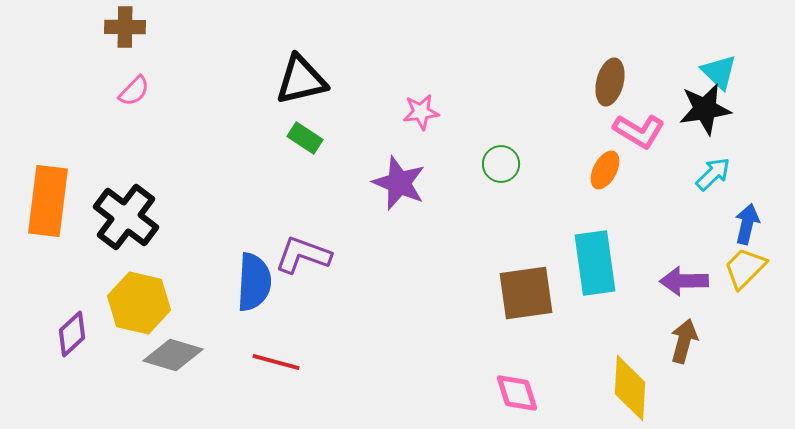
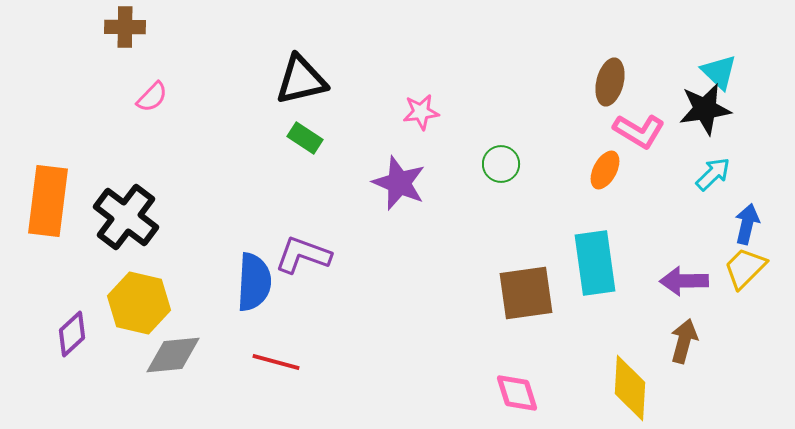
pink semicircle: moved 18 px right, 6 px down
gray diamond: rotated 22 degrees counterclockwise
